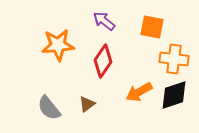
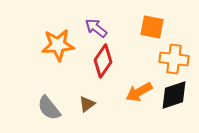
purple arrow: moved 8 px left, 7 px down
